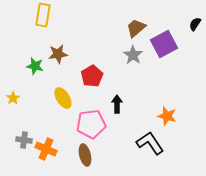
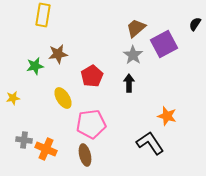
green star: rotated 24 degrees counterclockwise
yellow star: rotated 24 degrees clockwise
black arrow: moved 12 px right, 21 px up
